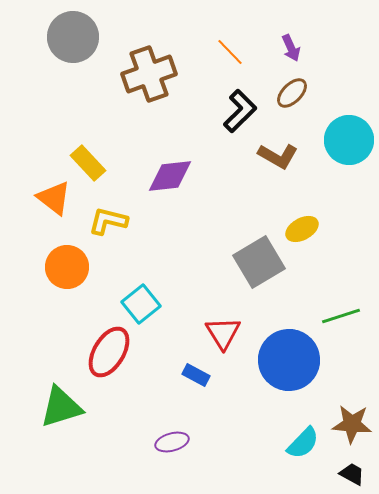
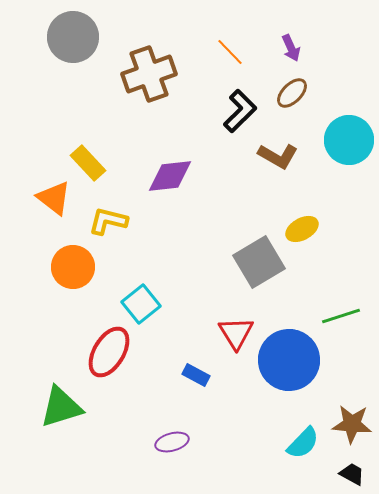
orange circle: moved 6 px right
red triangle: moved 13 px right
